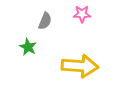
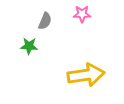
green star: moved 1 px right, 1 px up; rotated 24 degrees counterclockwise
yellow arrow: moved 6 px right, 9 px down; rotated 12 degrees counterclockwise
